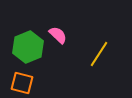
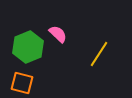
pink semicircle: moved 1 px up
